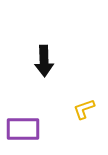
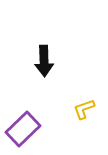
purple rectangle: rotated 44 degrees counterclockwise
